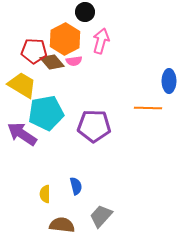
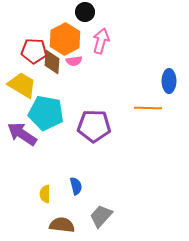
brown diamond: rotated 45 degrees clockwise
cyan pentagon: rotated 20 degrees clockwise
